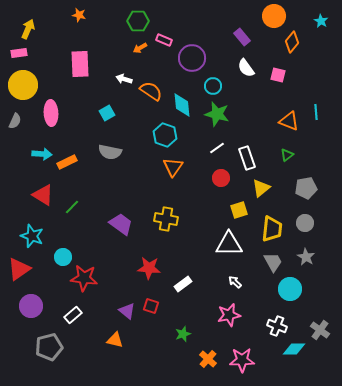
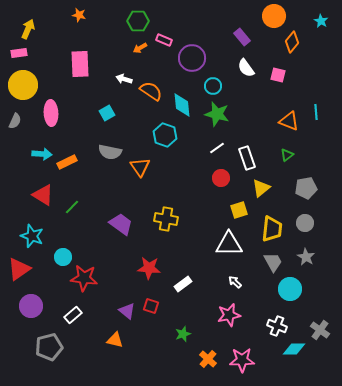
orange triangle at (173, 167): moved 33 px left; rotated 10 degrees counterclockwise
